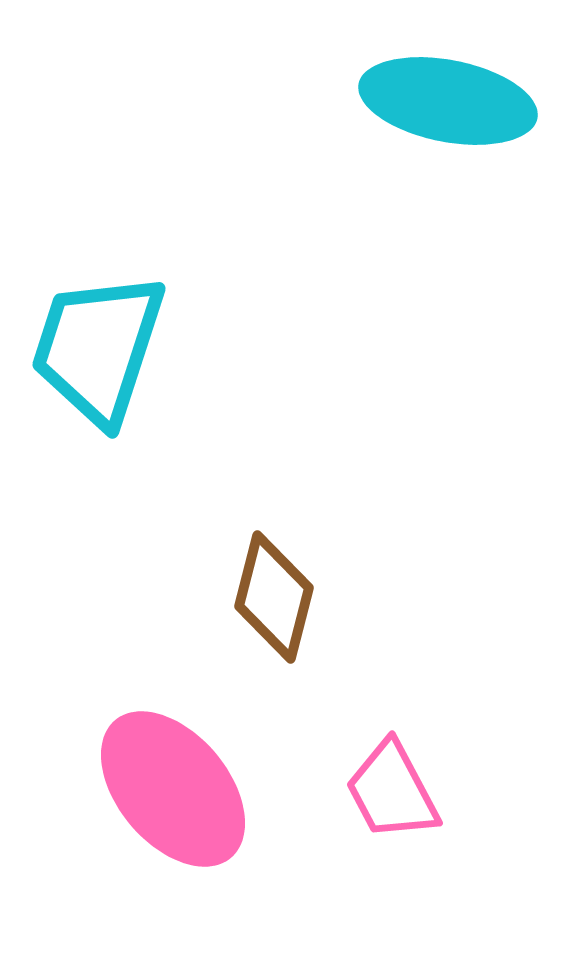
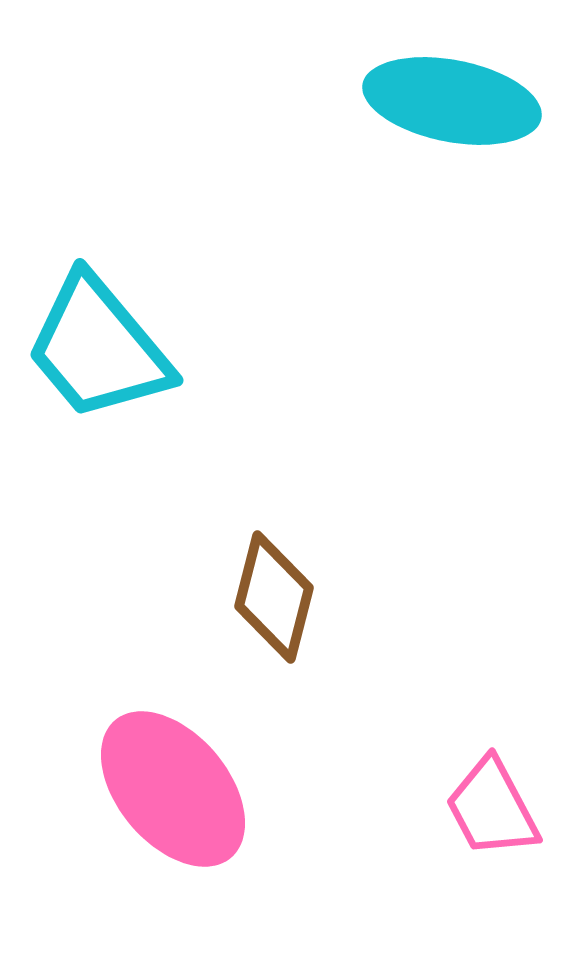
cyan ellipse: moved 4 px right
cyan trapezoid: rotated 58 degrees counterclockwise
pink trapezoid: moved 100 px right, 17 px down
